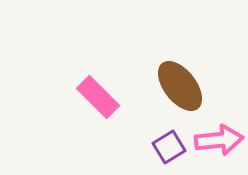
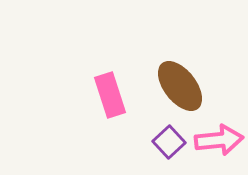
pink rectangle: moved 12 px right, 2 px up; rotated 27 degrees clockwise
purple square: moved 5 px up; rotated 12 degrees counterclockwise
